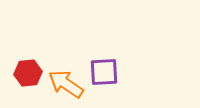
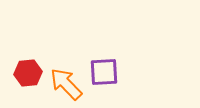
orange arrow: rotated 12 degrees clockwise
